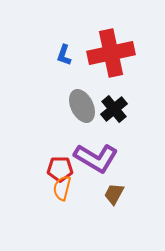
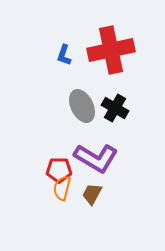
red cross: moved 3 px up
black cross: moved 1 px right, 1 px up; rotated 20 degrees counterclockwise
red pentagon: moved 1 px left, 1 px down
brown trapezoid: moved 22 px left
